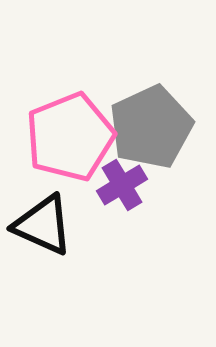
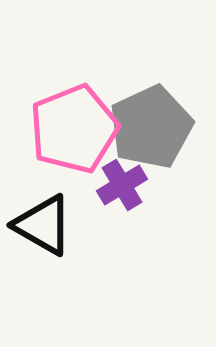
pink pentagon: moved 4 px right, 8 px up
black triangle: rotated 6 degrees clockwise
